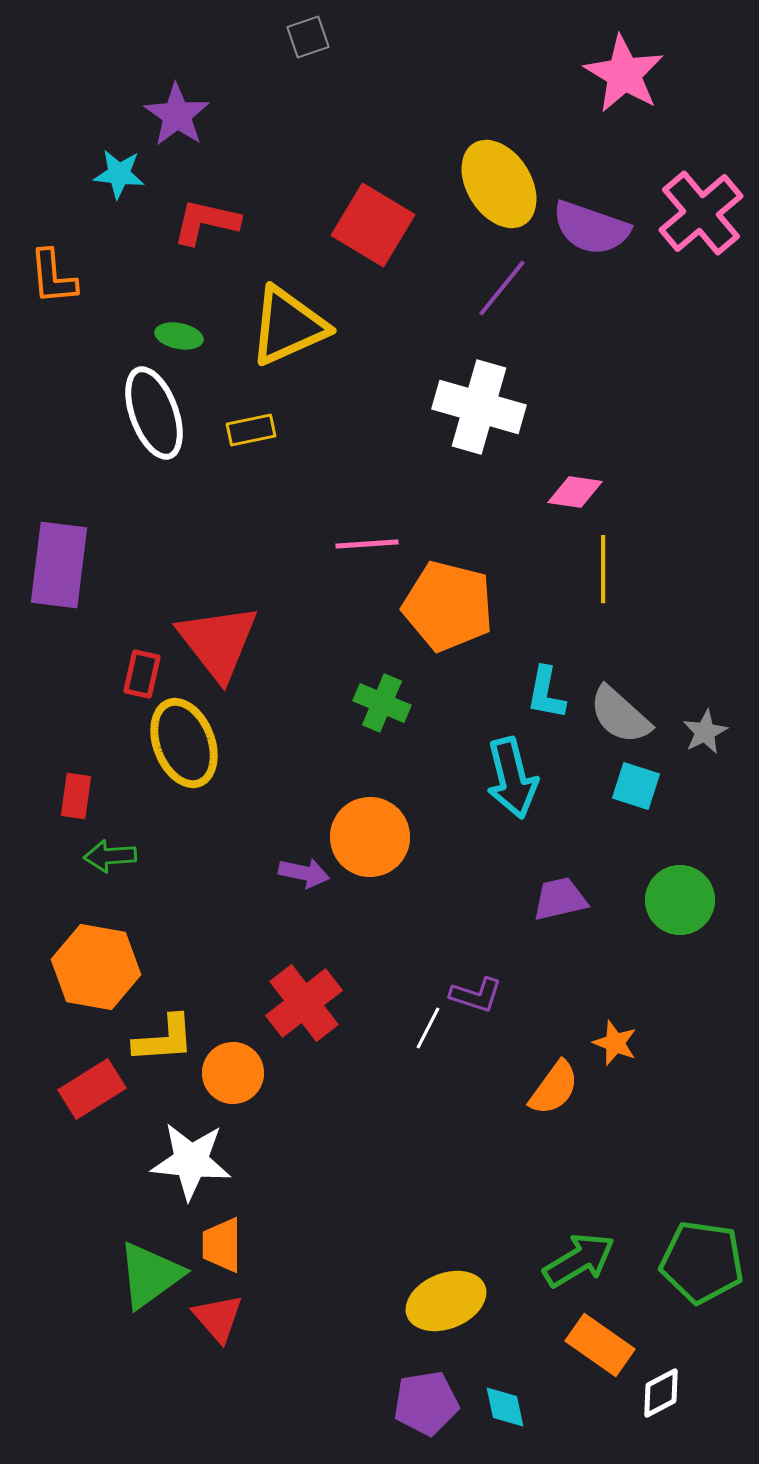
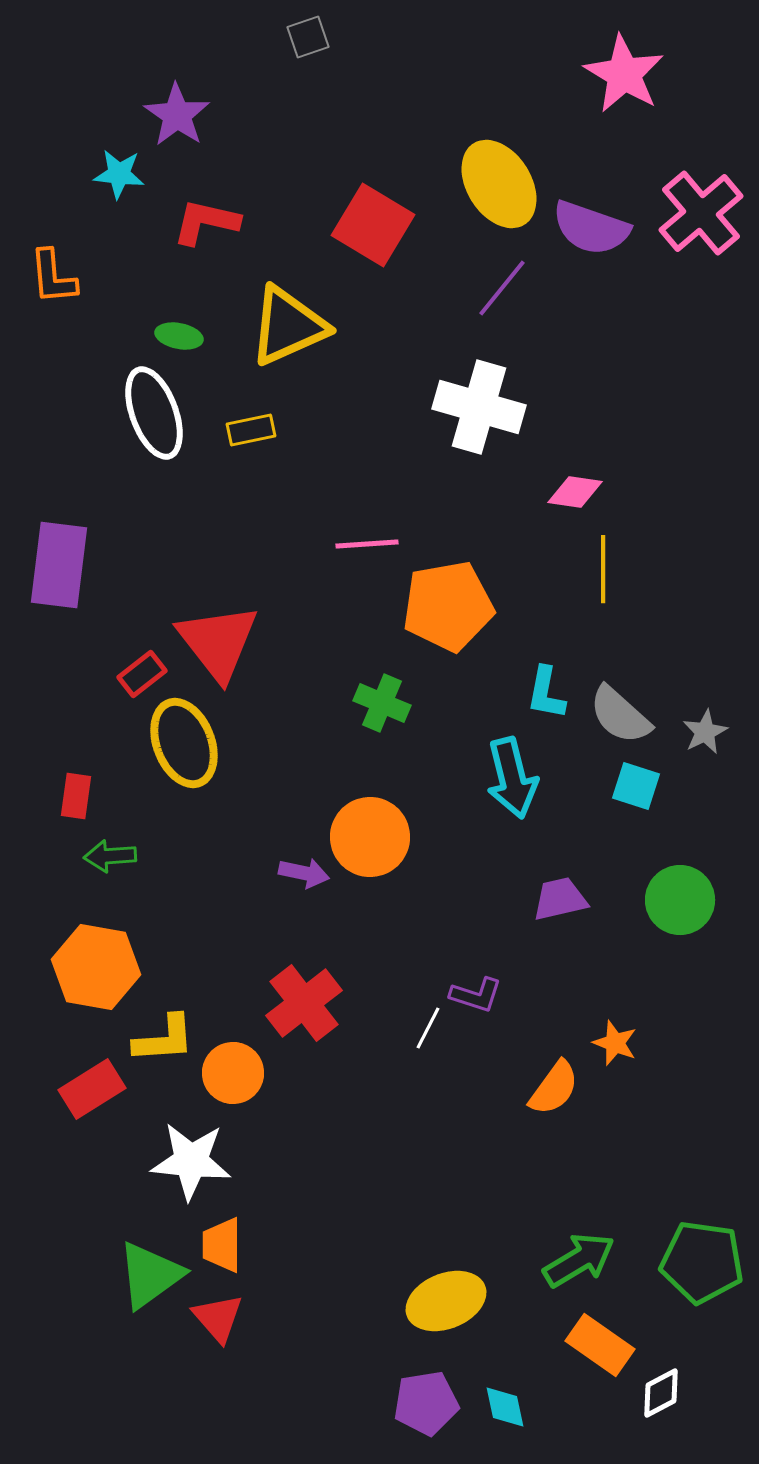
orange pentagon at (448, 606): rotated 24 degrees counterclockwise
red rectangle at (142, 674): rotated 39 degrees clockwise
